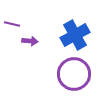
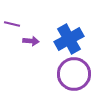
blue cross: moved 6 px left, 4 px down
purple arrow: moved 1 px right
